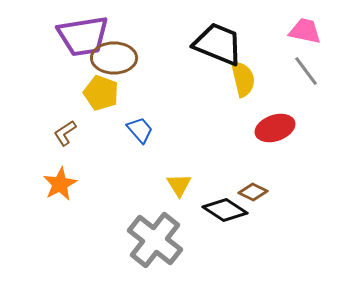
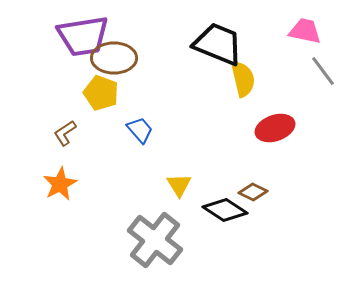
gray line: moved 17 px right
